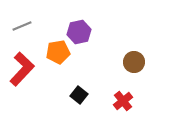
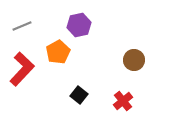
purple hexagon: moved 7 px up
orange pentagon: rotated 20 degrees counterclockwise
brown circle: moved 2 px up
